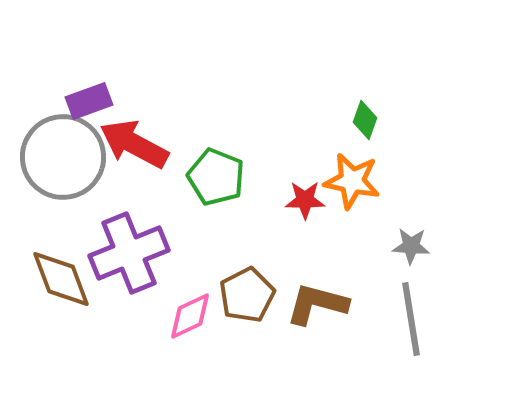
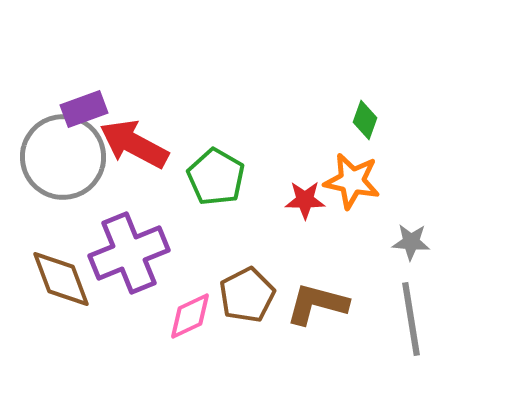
purple rectangle: moved 5 px left, 8 px down
green pentagon: rotated 8 degrees clockwise
gray star: moved 4 px up
